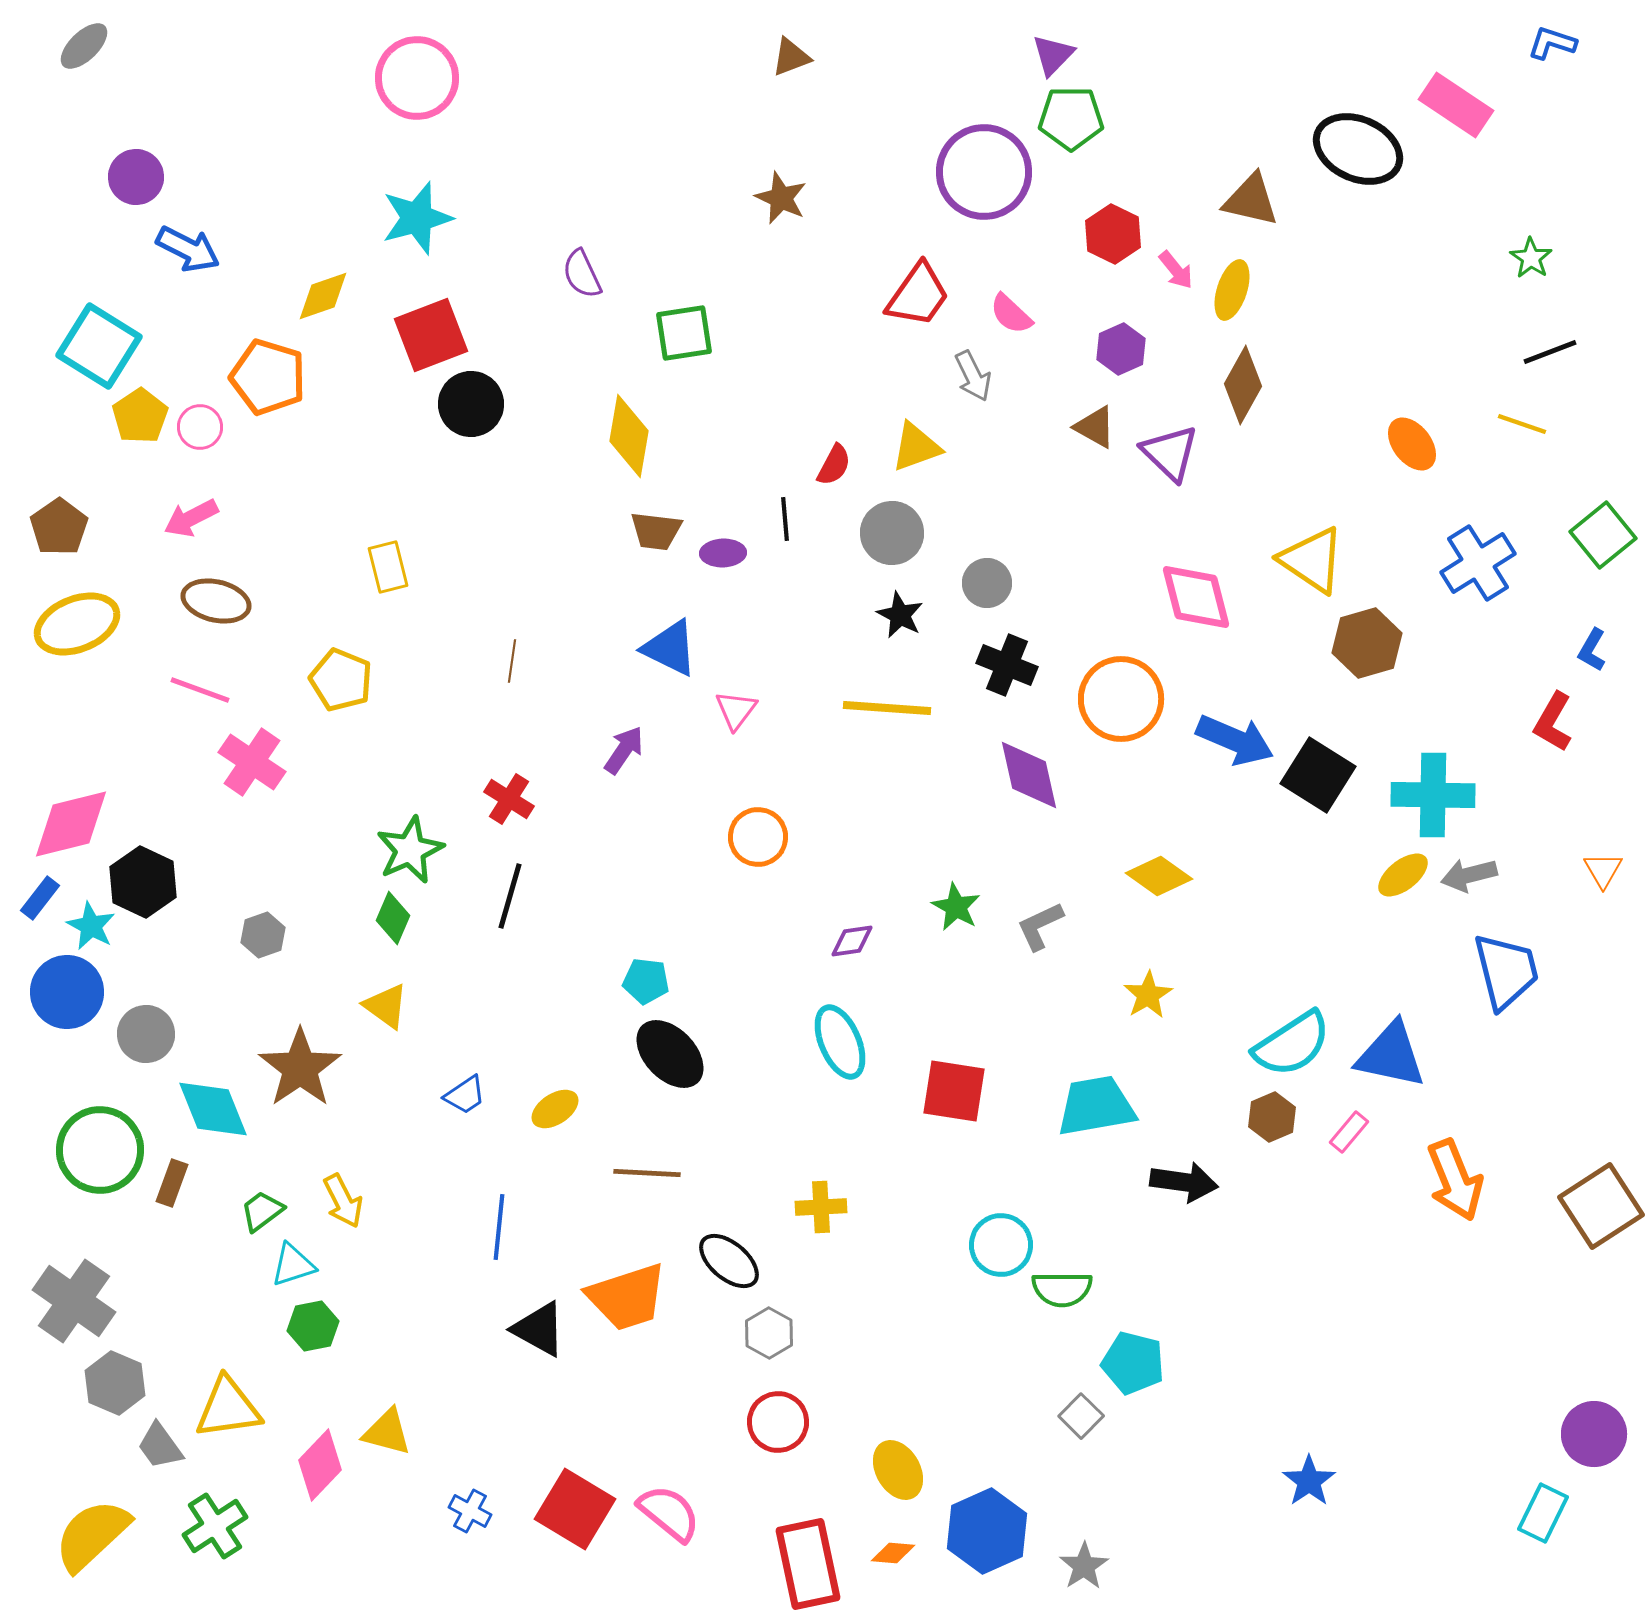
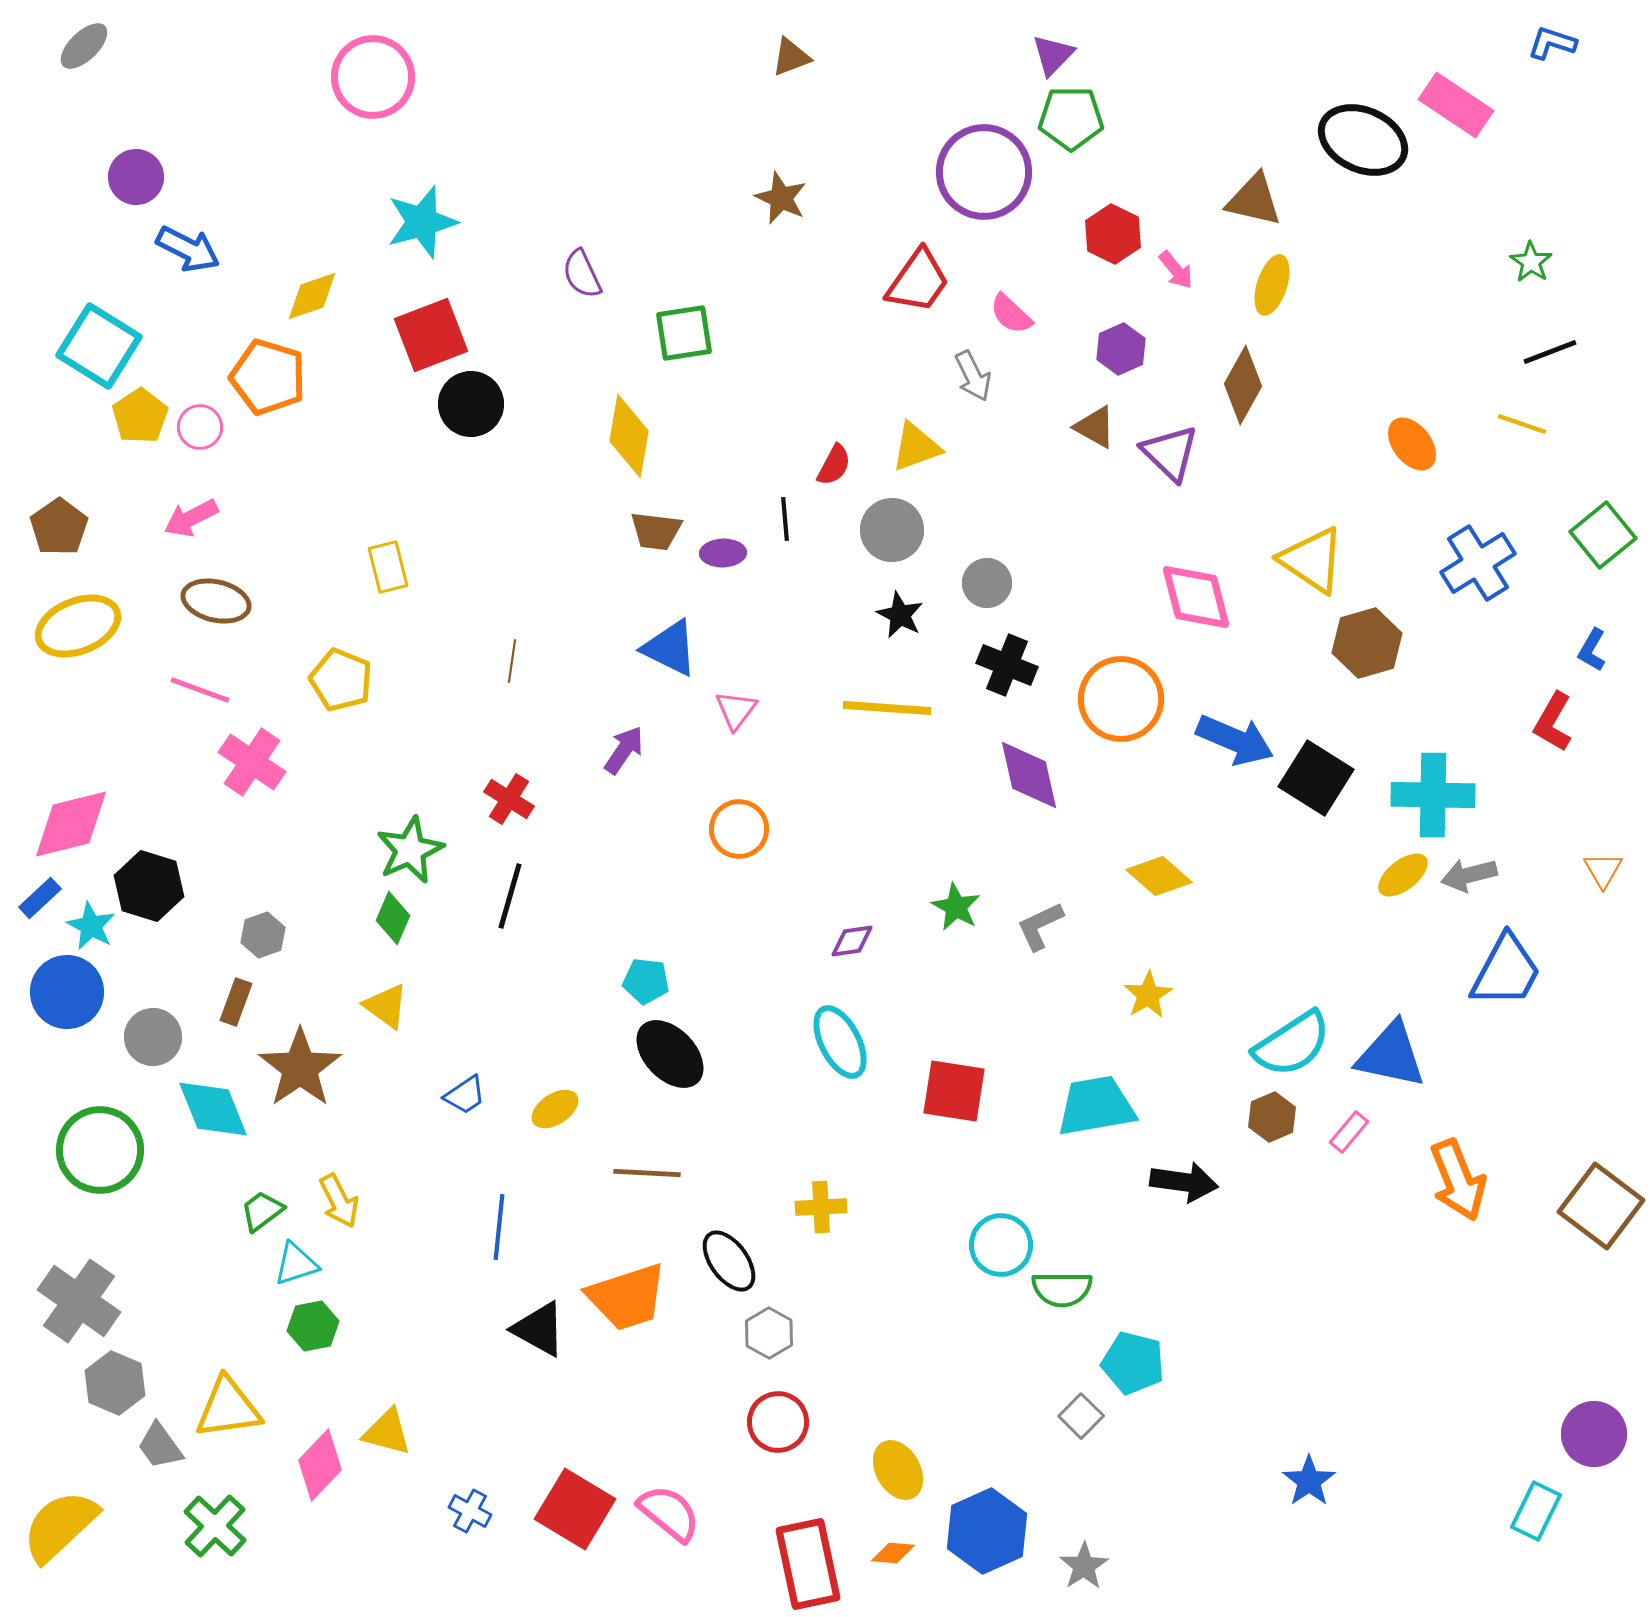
pink circle at (417, 78): moved 44 px left, 1 px up
black ellipse at (1358, 149): moved 5 px right, 9 px up
brown triangle at (1251, 200): moved 3 px right
cyan star at (417, 218): moved 5 px right, 4 px down
green star at (1531, 258): moved 4 px down
yellow ellipse at (1232, 290): moved 40 px right, 5 px up
red trapezoid at (918, 295): moved 14 px up
yellow diamond at (323, 296): moved 11 px left
gray circle at (892, 533): moved 3 px up
yellow ellipse at (77, 624): moved 1 px right, 2 px down
black square at (1318, 775): moved 2 px left, 3 px down
orange circle at (758, 837): moved 19 px left, 8 px up
yellow diamond at (1159, 876): rotated 6 degrees clockwise
black hexagon at (143, 882): moved 6 px right, 4 px down; rotated 8 degrees counterclockwise
blue rectangle at (40, 898): rotated 9 degrees clockwise
blue trapezoid at (1506, 971): rotated 42 degrees clockwise
gray circle at (146, 1034): moved 7 px right, 3 px down
cyan ellipse at (840, 1042): rotated 4 degrees counterclockwise
orange arrow at (1455, 1180): moved 3 px right
brown rectangle at (172, 1183): moved 64 px right, 181 px up
yellow arrow at (343, 1201): moved 4 px left
brown square at (1601, 1206): rotated 20 degrees counterclockwise
black ellipse at (729, 1261): rotated 14 degrees clockwise
cyan triangle at (293, 1265): moved 3 px right, 1 px up
gray cross at (74, 1301): moved 5 px right
cyan rectangle at (1543, 1513): moved 7 px left, 2 px up
green cross at (215, 1526): rotated 14 degrees counterclockwise
yellow semicircle at (92, 1535): moved 32 px left, 9 px up
